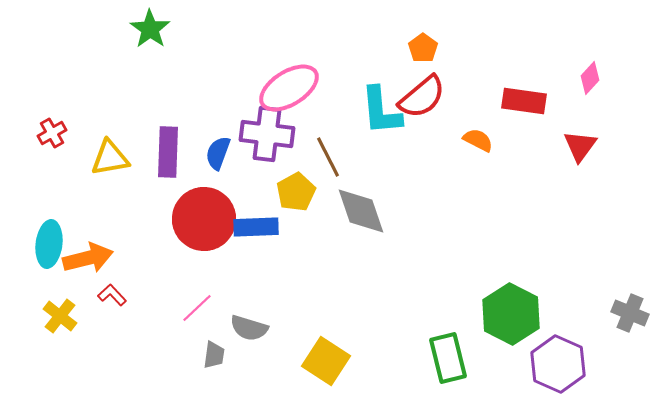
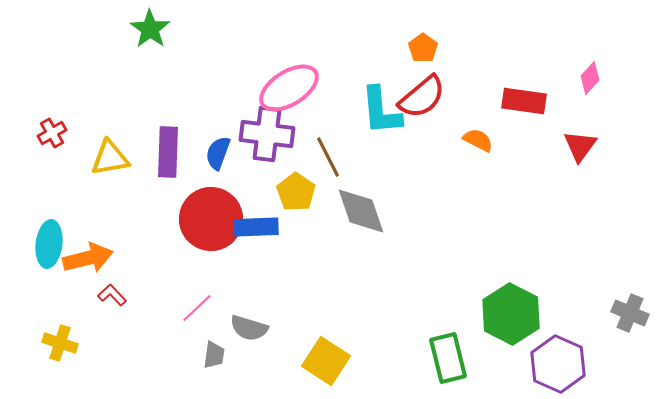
yellow pentagon: rotated 9 degrees counterclockwise
red circle: moved 7 px right
yellow cross: moved 27 px down; rotated 20 degrees counterclockwise
